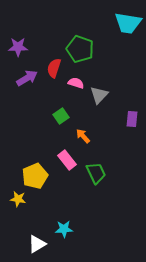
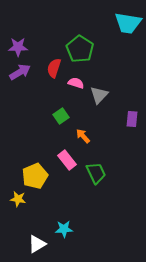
green pentagon: rotated 12 degrees clockwise
purple arrow: moved 7 px left, 6 px up
